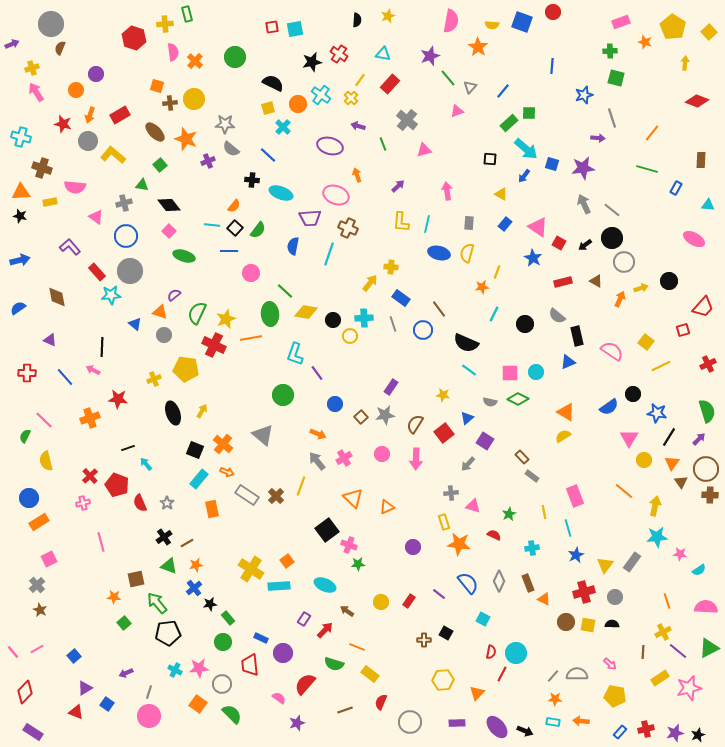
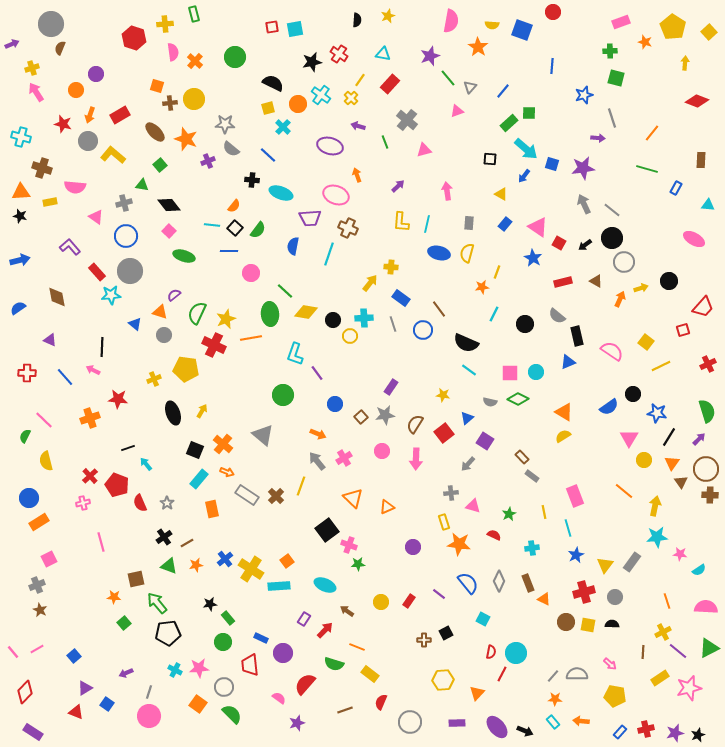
green rectangle at (187, 14): moved 7 px right
blue square at (522, 22): moved 8 px down
green line at (383, 144): moved 2 px right, 2 px up
orange triangle at (566, 412): moved 2 px left
pink circle at (382, 454): moved 3 px up
gray cross at (37, 585): rotated 21 degrees clockwise
blue cross at (194, 588): moved 31 px right, 29 px up
black square at (446, 633): rotated 32 degrees clockwise
gray circle at (222, 684): moved 2 px right, 3 px down
cyan rectangle at (553, 722): rotated 40 degrees clockwise
